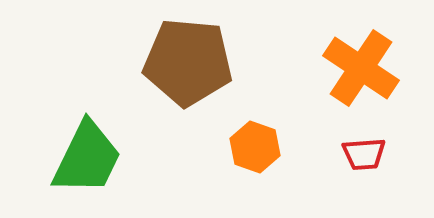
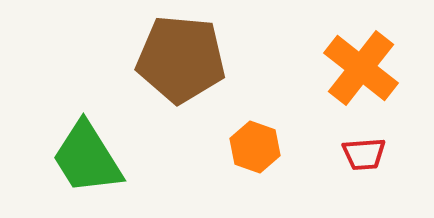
brown pentagon: moved 7 px left, 3 px up
orange cross: rotated 4 degrees clockwise
green trapezoid: rotated 122 degrees clockwise
